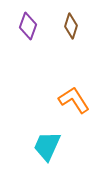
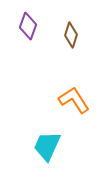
brown diamond: moved 9 px down
